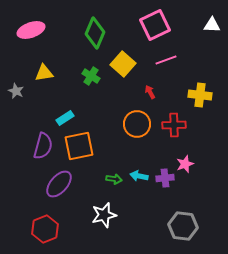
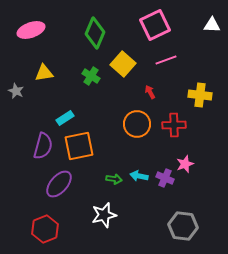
purple cross: rotated 30 degrees clockwise
